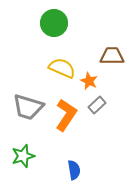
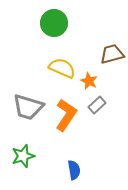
brown trapezoid: moved 2 px up; rotated 15 degrees counterclockwise
